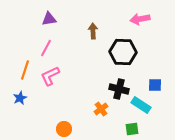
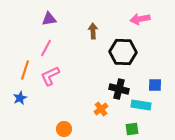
cyan rectangle: rotated 24 degrees counterclockwise
